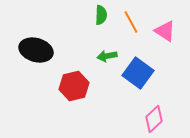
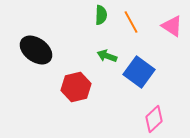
pink triangle: moved 7 px right, 5 px up
black ellipse: rotated 20 degrees clockwise
green arrow: rotated 30 degrees clockwise
blue square: moved 1 px right, 1 px up
red hexagon: moved 2 px right, 1 px down
